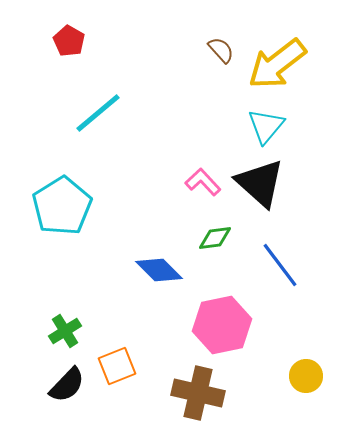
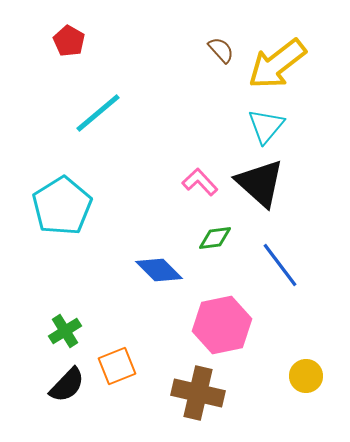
pink L-shape: moved 3 px left
